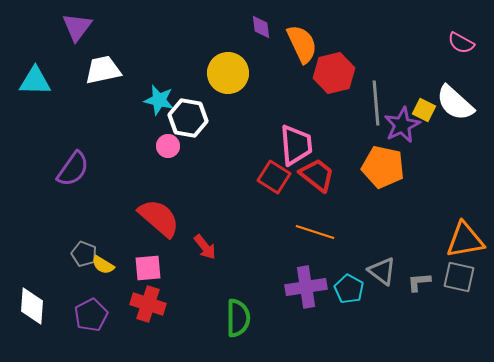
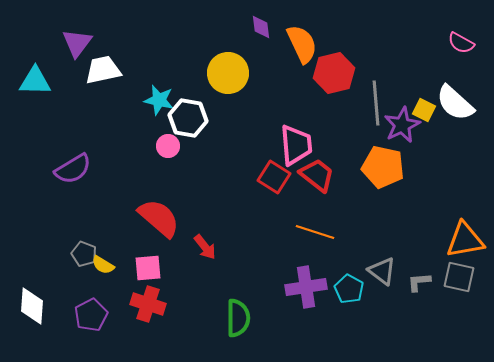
purple triangle: moved 16 px down
purple semicircle: rotated 24 degrees clockwise
